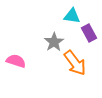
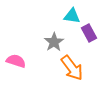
orange arrow: moved 3 px left, 5 px down
